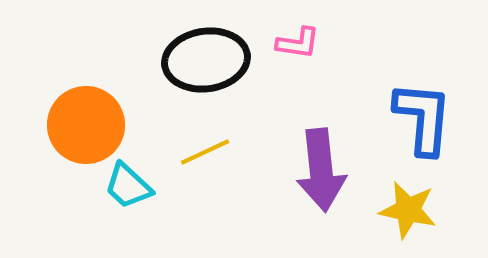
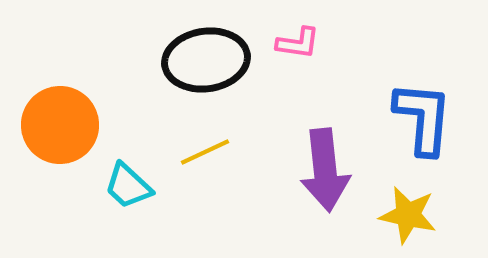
orange circle: moved 26 px left
purple arrow: moved 4 px right
yellow star: moved 5 px down
